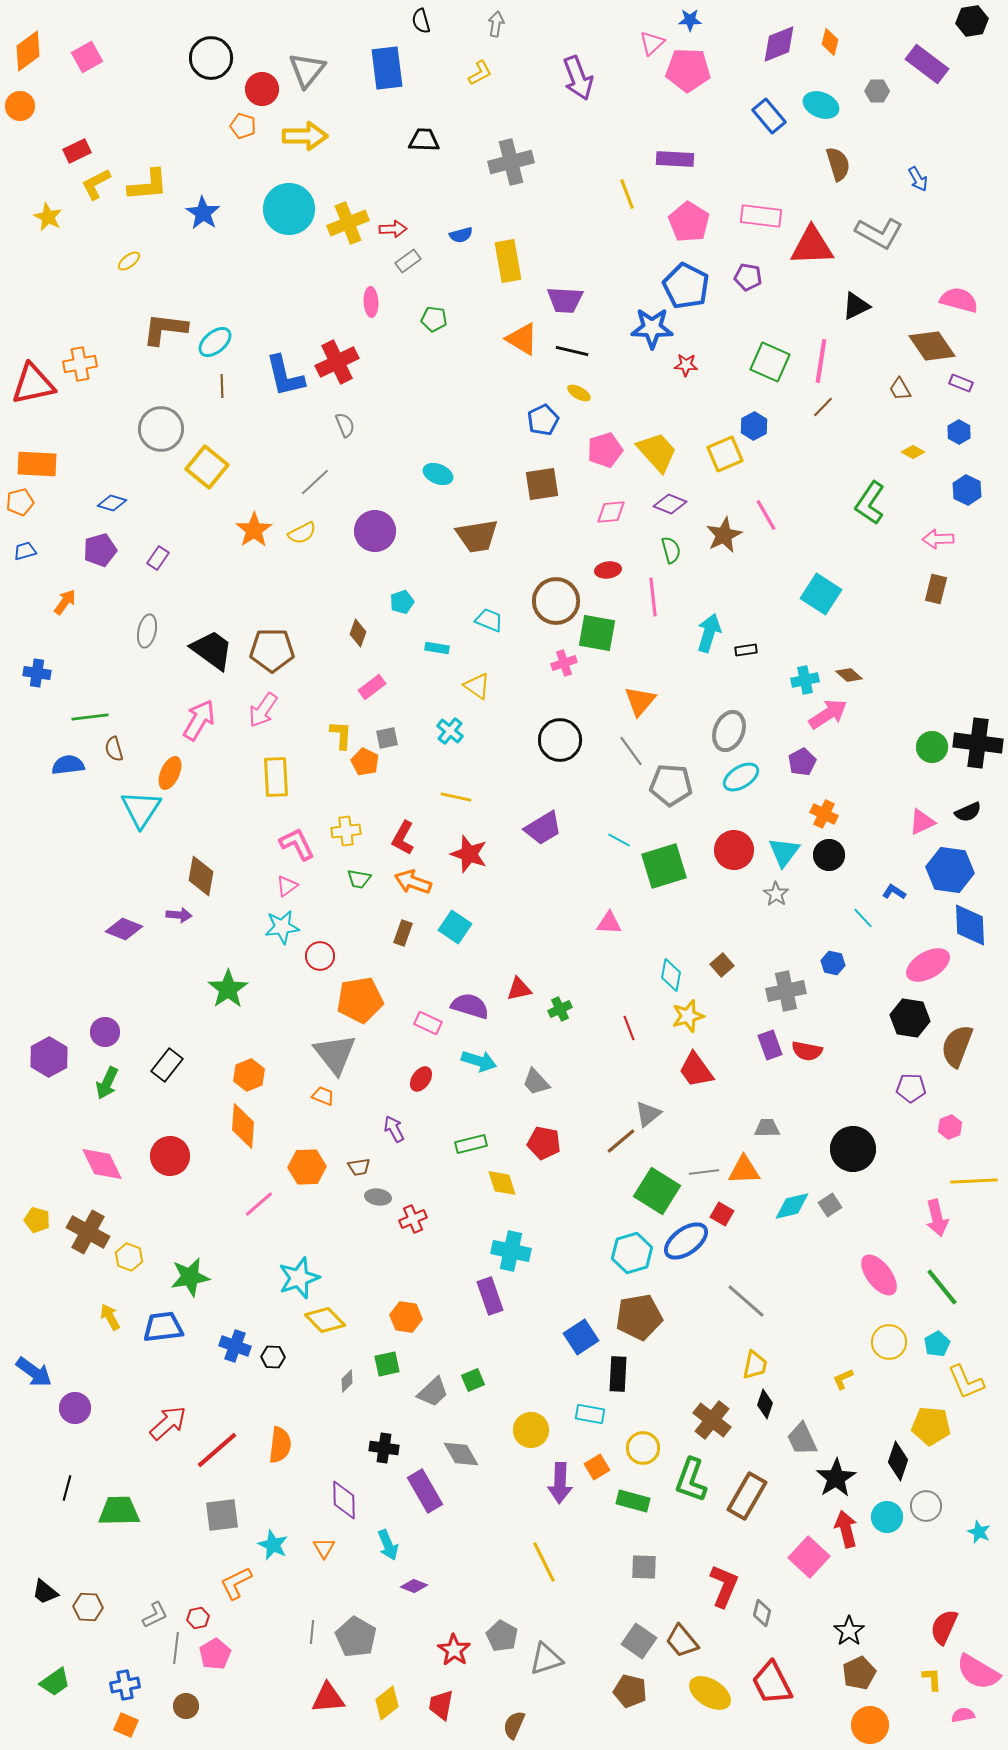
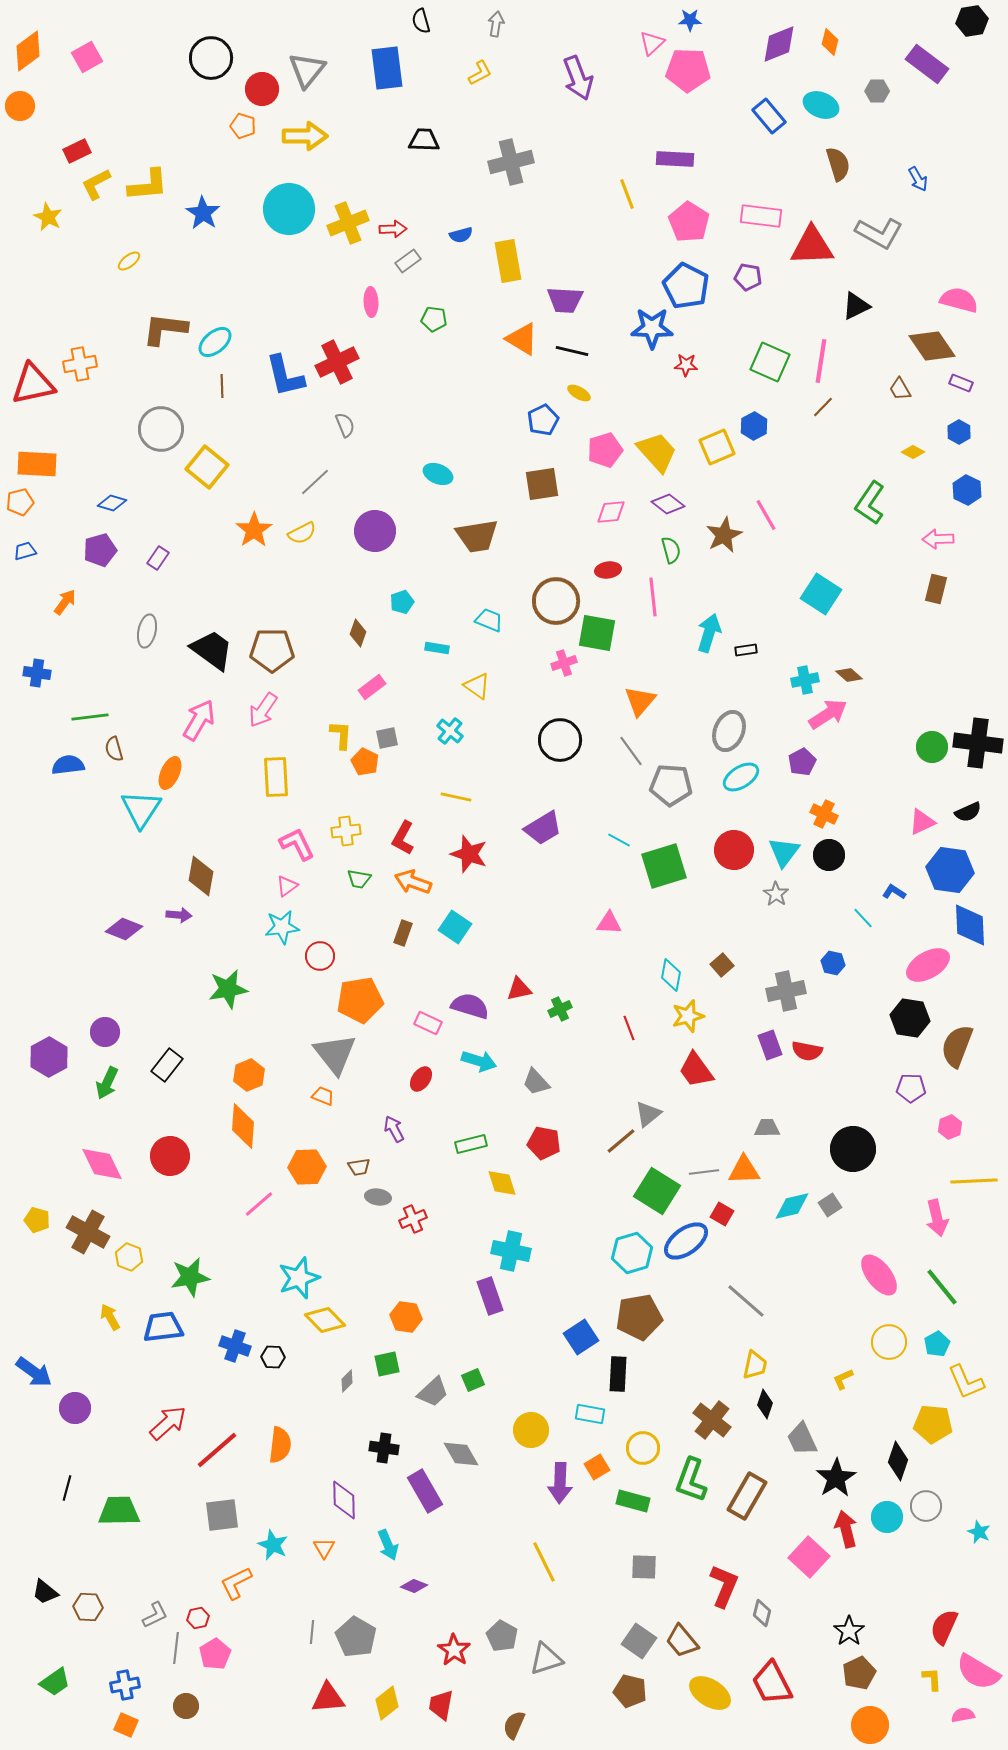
yellow square at (725, 454): moved 8 px left, 7 px up
purple diamond at (670, 504): moved 2 px left; rotated 16 degrees clockwise
green star at (228, 989): rotated 24 degrees clockwise
yellow pentagon at (931, 1426): moved 2 px right, 2 px up
